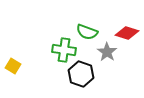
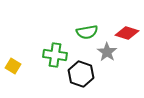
green semicircle: rotated 30 degrees counterclockwise
green cross: moved 9 px left, 5 px down
